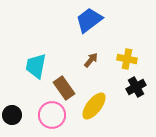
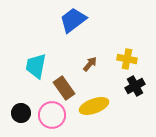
blue trapezoid: moved 16 px left
brown arrow: moved 1 px left, 4 px down
black cross: moved 1 px left, 1 px up
yellow ellipse: rotated 32 degrees clockwise
black circle: moved 9 px right, 2 px up
